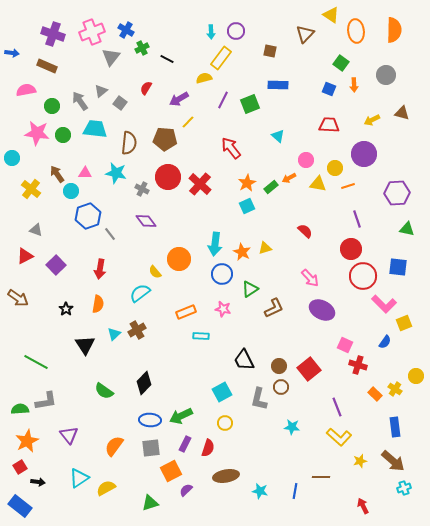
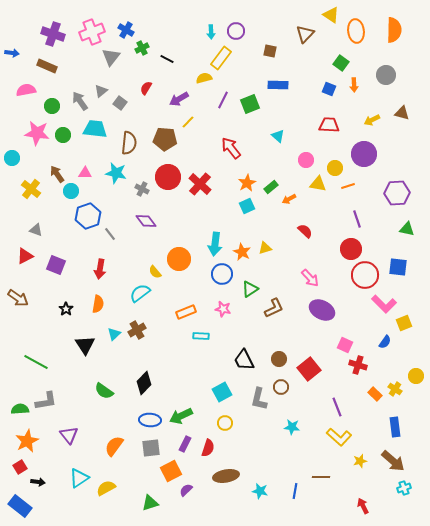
orange arrow at (289, 178): moved 21 px down
purple square at (56, 265): rotated 24 degrees counterclockwise
red circle at (363, 276): moved 2 px right, 1 px up
brown circle at (279, 366): moved 7 px up
